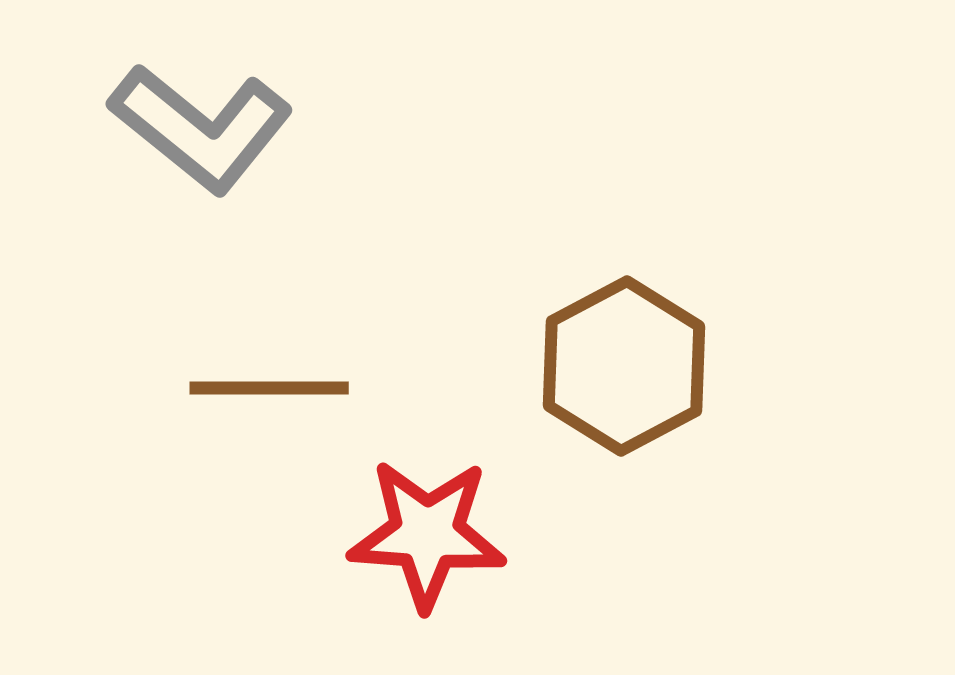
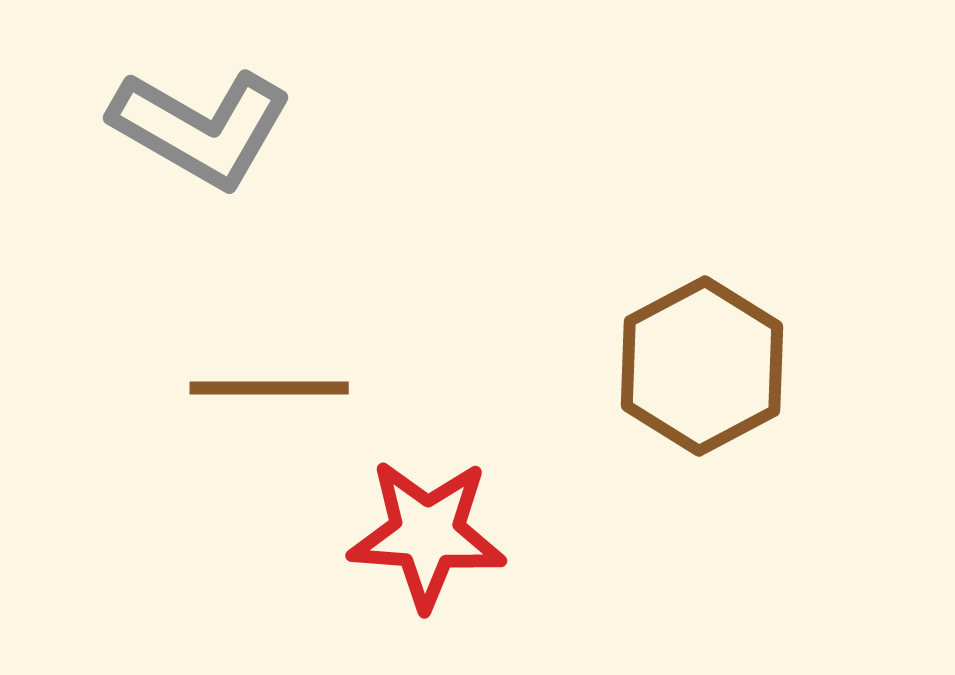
gray L-shape: rotated 9 degrees counterclockwise
brown hexagon: moved 78 px right
